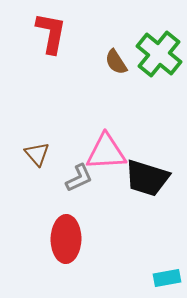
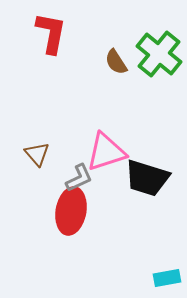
pink triangle: rotated 15 degrees counterclockwise
red ellipse: moved 5 px right, 28 px up; rotated 9 degrees clockwise
